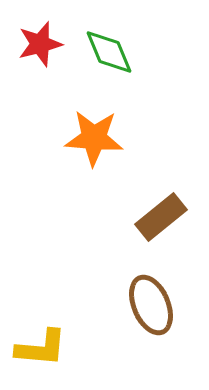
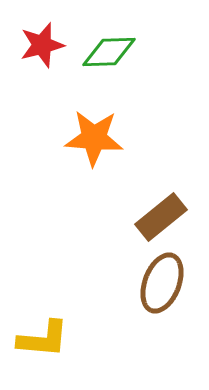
red star: moved 2 px right, 1 px down
green diamond: rotated 70 degrees counterclockwise
brown ellipse: moved 11 px right, 22 px up; rotated 44 degrees clockwise
yellow L-shape: moved 2 px right, 9 px up
